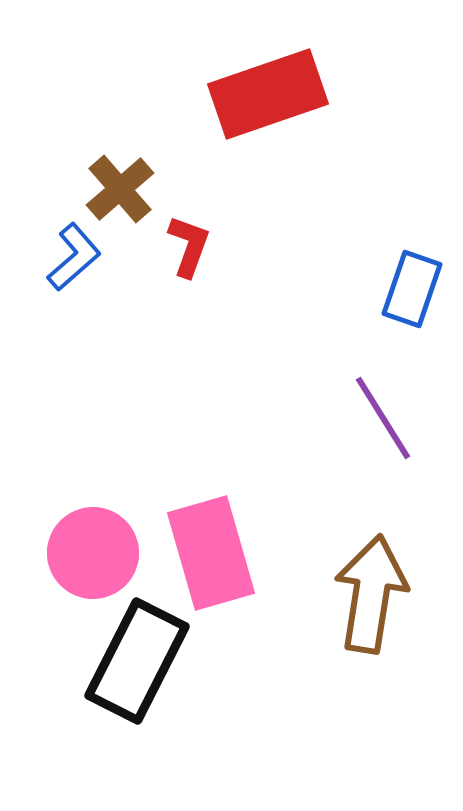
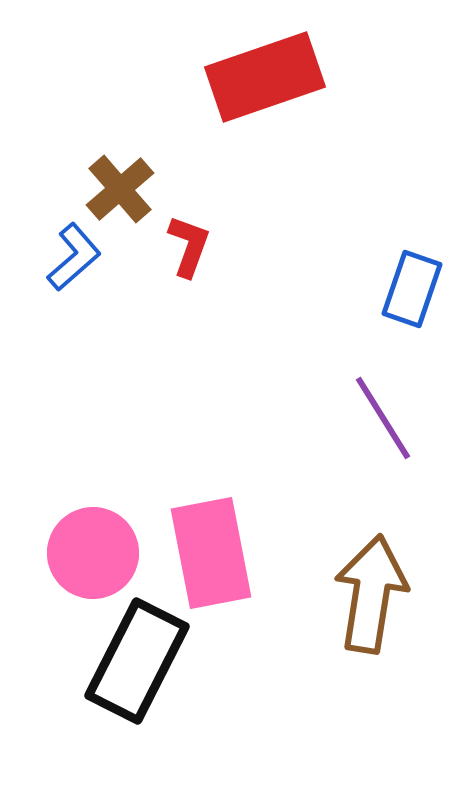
red rectangle: moved 3 px left, 17 px up
pink rectangle: rotated 5 degrees clockwise
